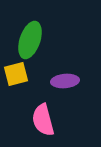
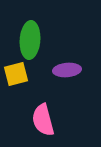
green ellipse: rotated 15 degrees counterclockwise
purple ellipse: moved 2 px right, 11 px up
